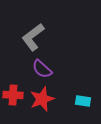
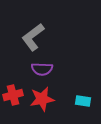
purple semicircle: rotated 40 degrees counterclockwise
red cross: rotated 18 degrees counterclockwise
red star: rotated 10 degrees clockwise
